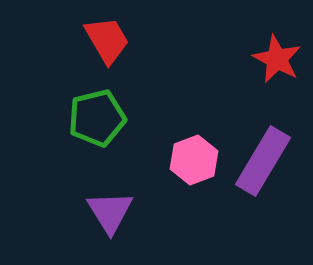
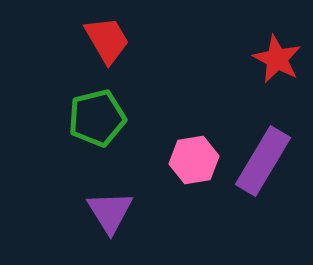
pink hexagon: rotated 12 degrees clockwise
